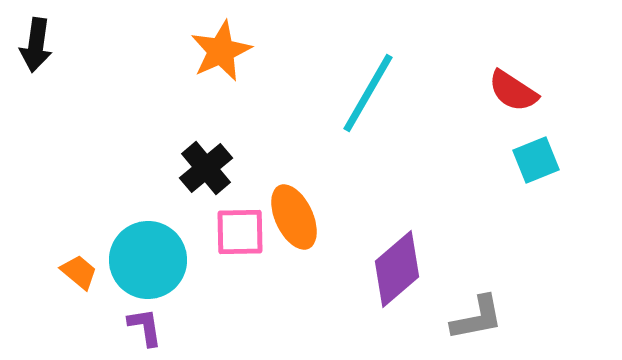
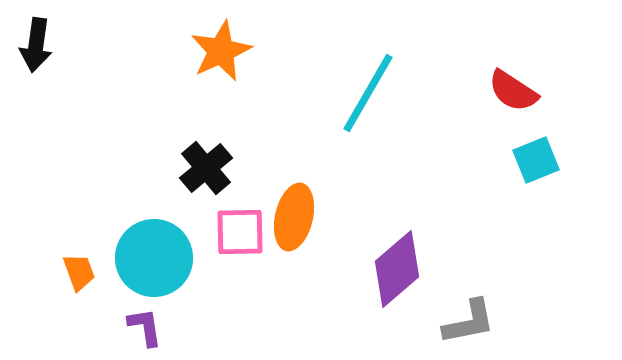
orange ellipse: rotated 38 degrees clockwise
cyan circle: moved 6 px right, 2 px up
orange trapezoid: rotated 30 degrees clockwise
gray L-shape: moved 8 px left, 4 px down
